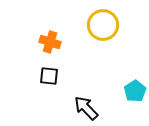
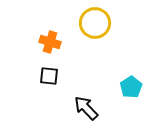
yellow circle: moved 8 px left, 2 px up
cyan pentagon: moved 4 px left, 4 px up
